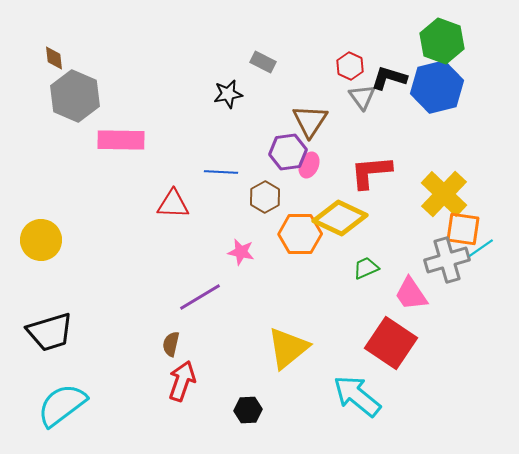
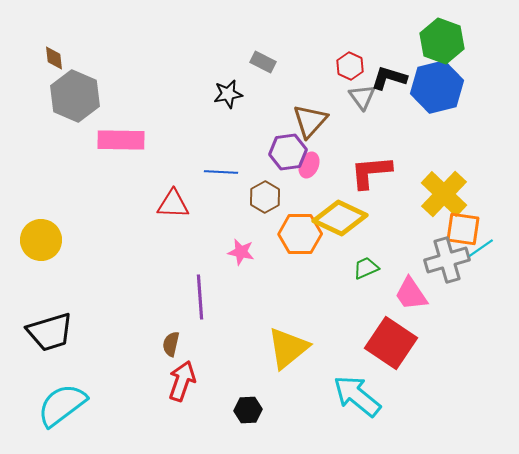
brown triangle: rotated 9 degrees clockwise
purple line: rotated 63 degrees counterclockwise
